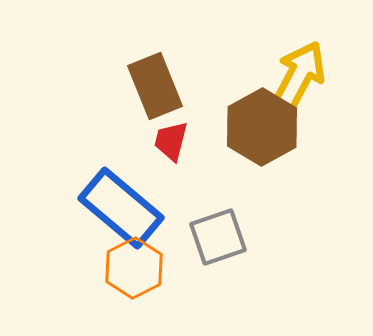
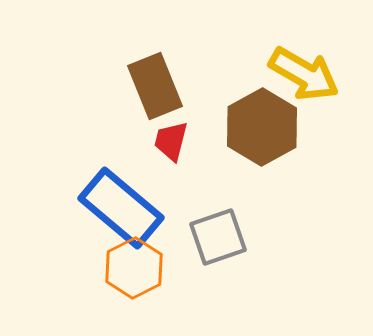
yellow arrow: moved 5 px right, 2 px up; rotated 92 degrees clockwise
